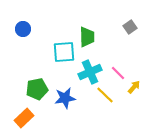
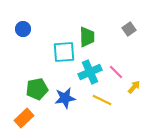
gray square: moved 1 px left, 2 px down
pink line: moved 2 px left, 1 px up
yellow line: moved 3 px left, 5 px down; rotated 18 degrees counterclockwise
